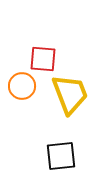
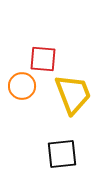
yellow trapezoid: moved 3 px right
black square: moved 1 px right, 2 px up
